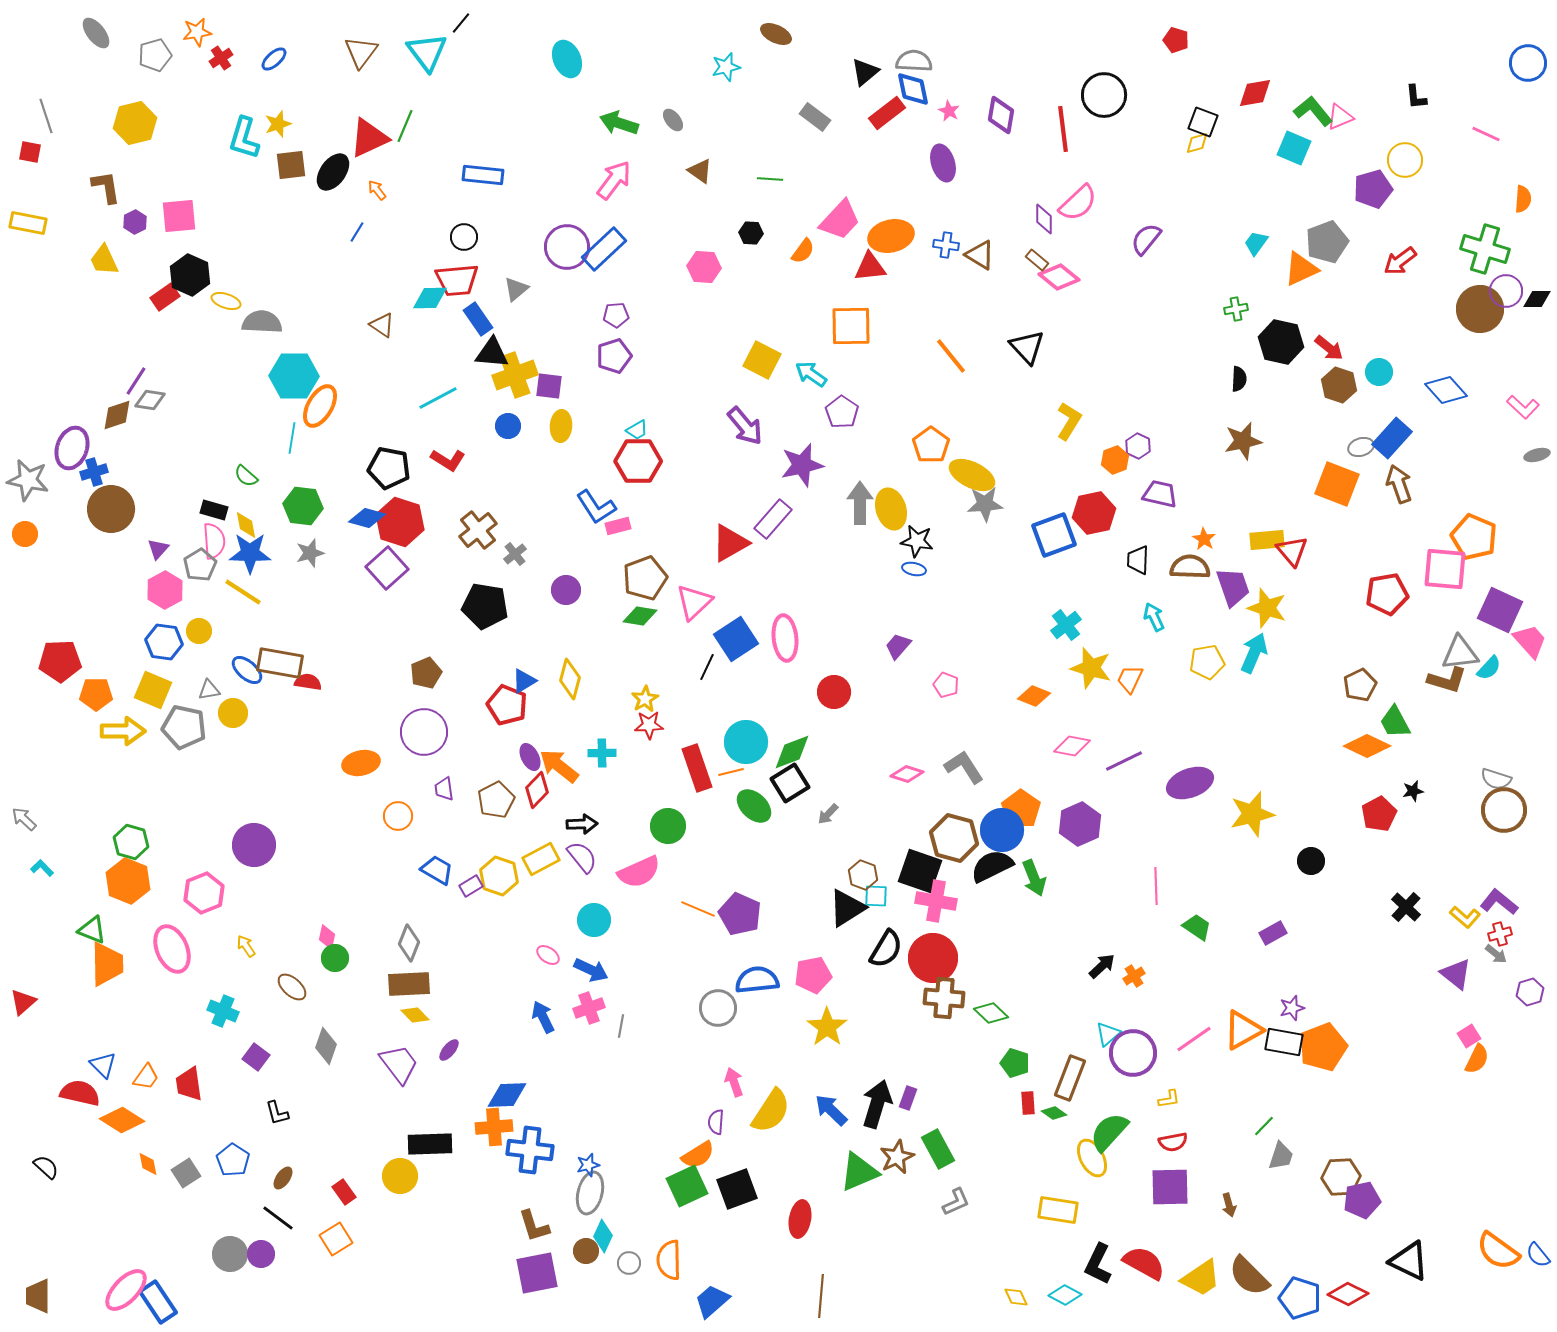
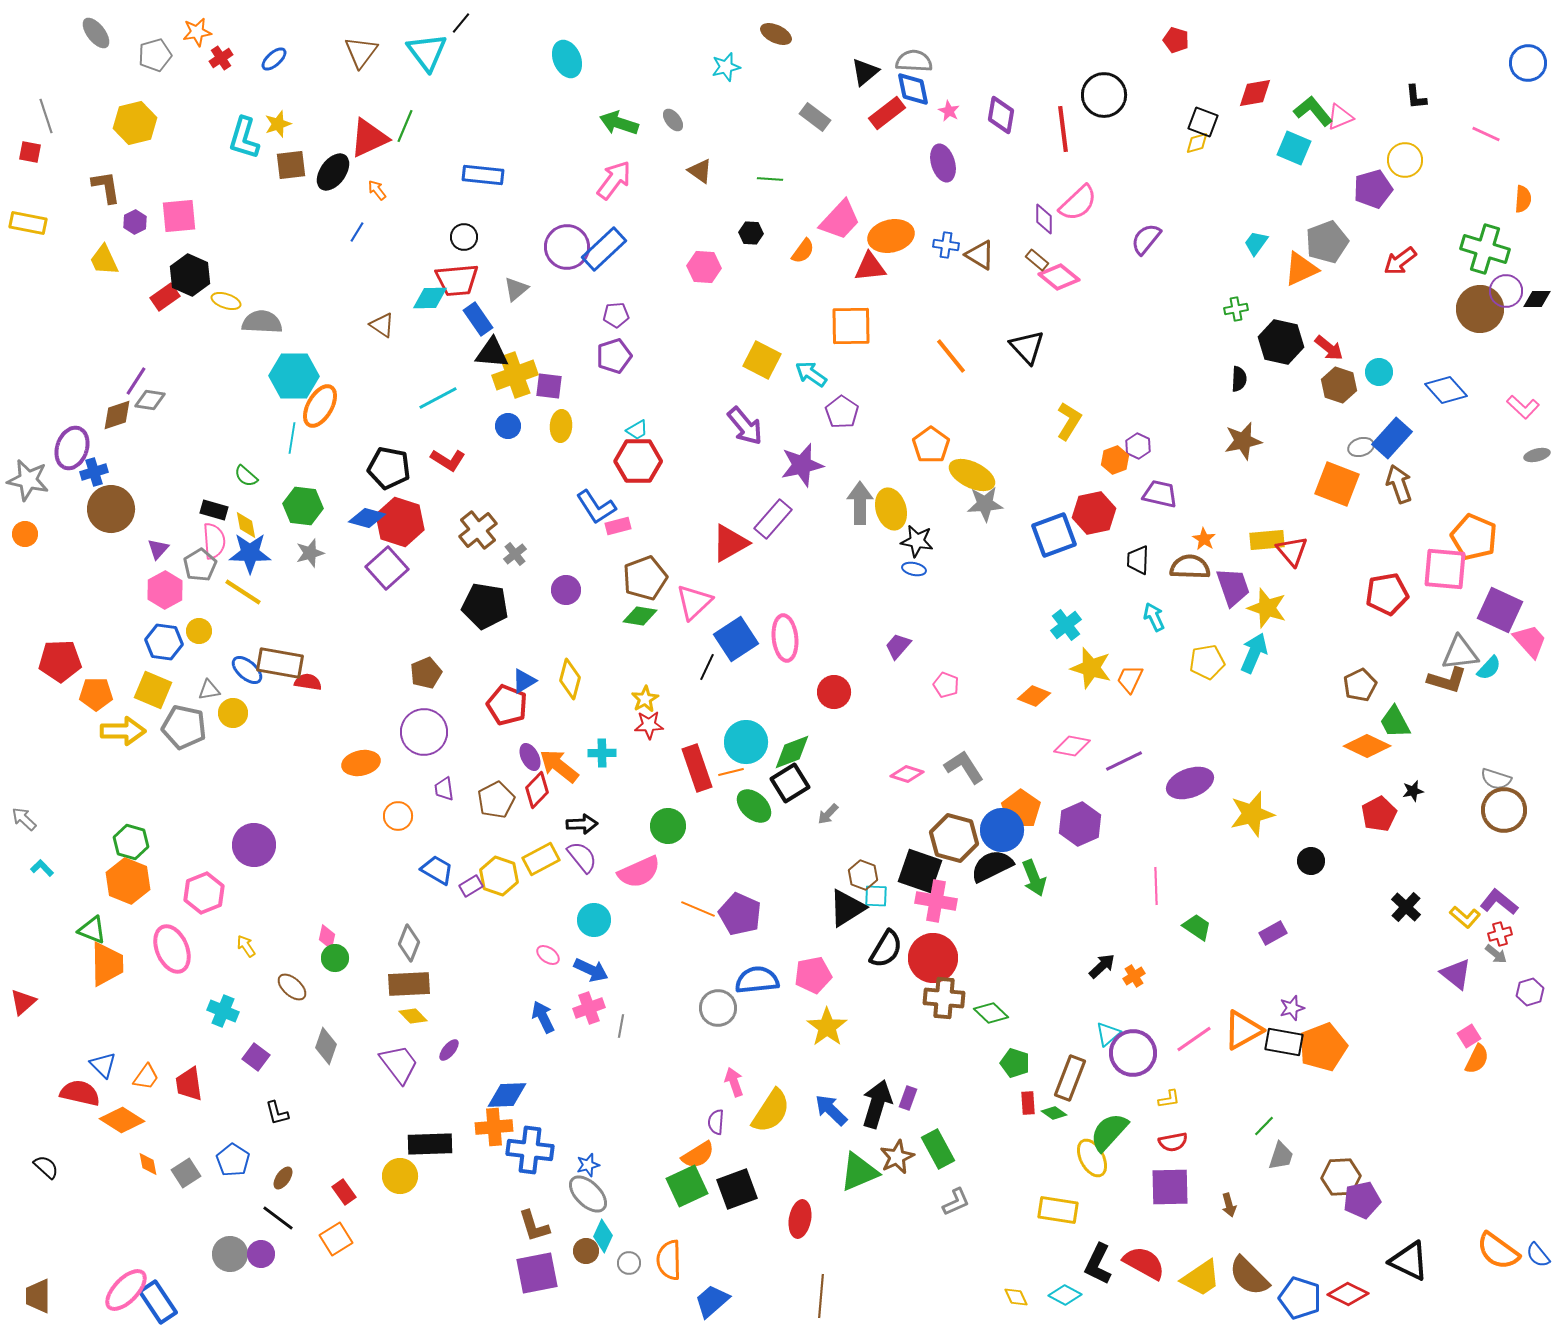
yellow diamond at (415, 1015): moved 2 px left, 1 px down
gray ellipse at (590, 1193): moved 2 px left, 1 px down; rotated 60 degrees counterclockwise
